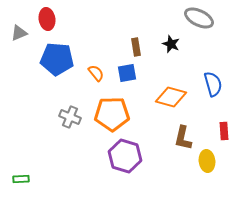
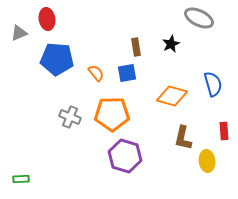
black star: rotated 24 degrees clockwise
orange diamond: moved 1 px right, 1 px up
